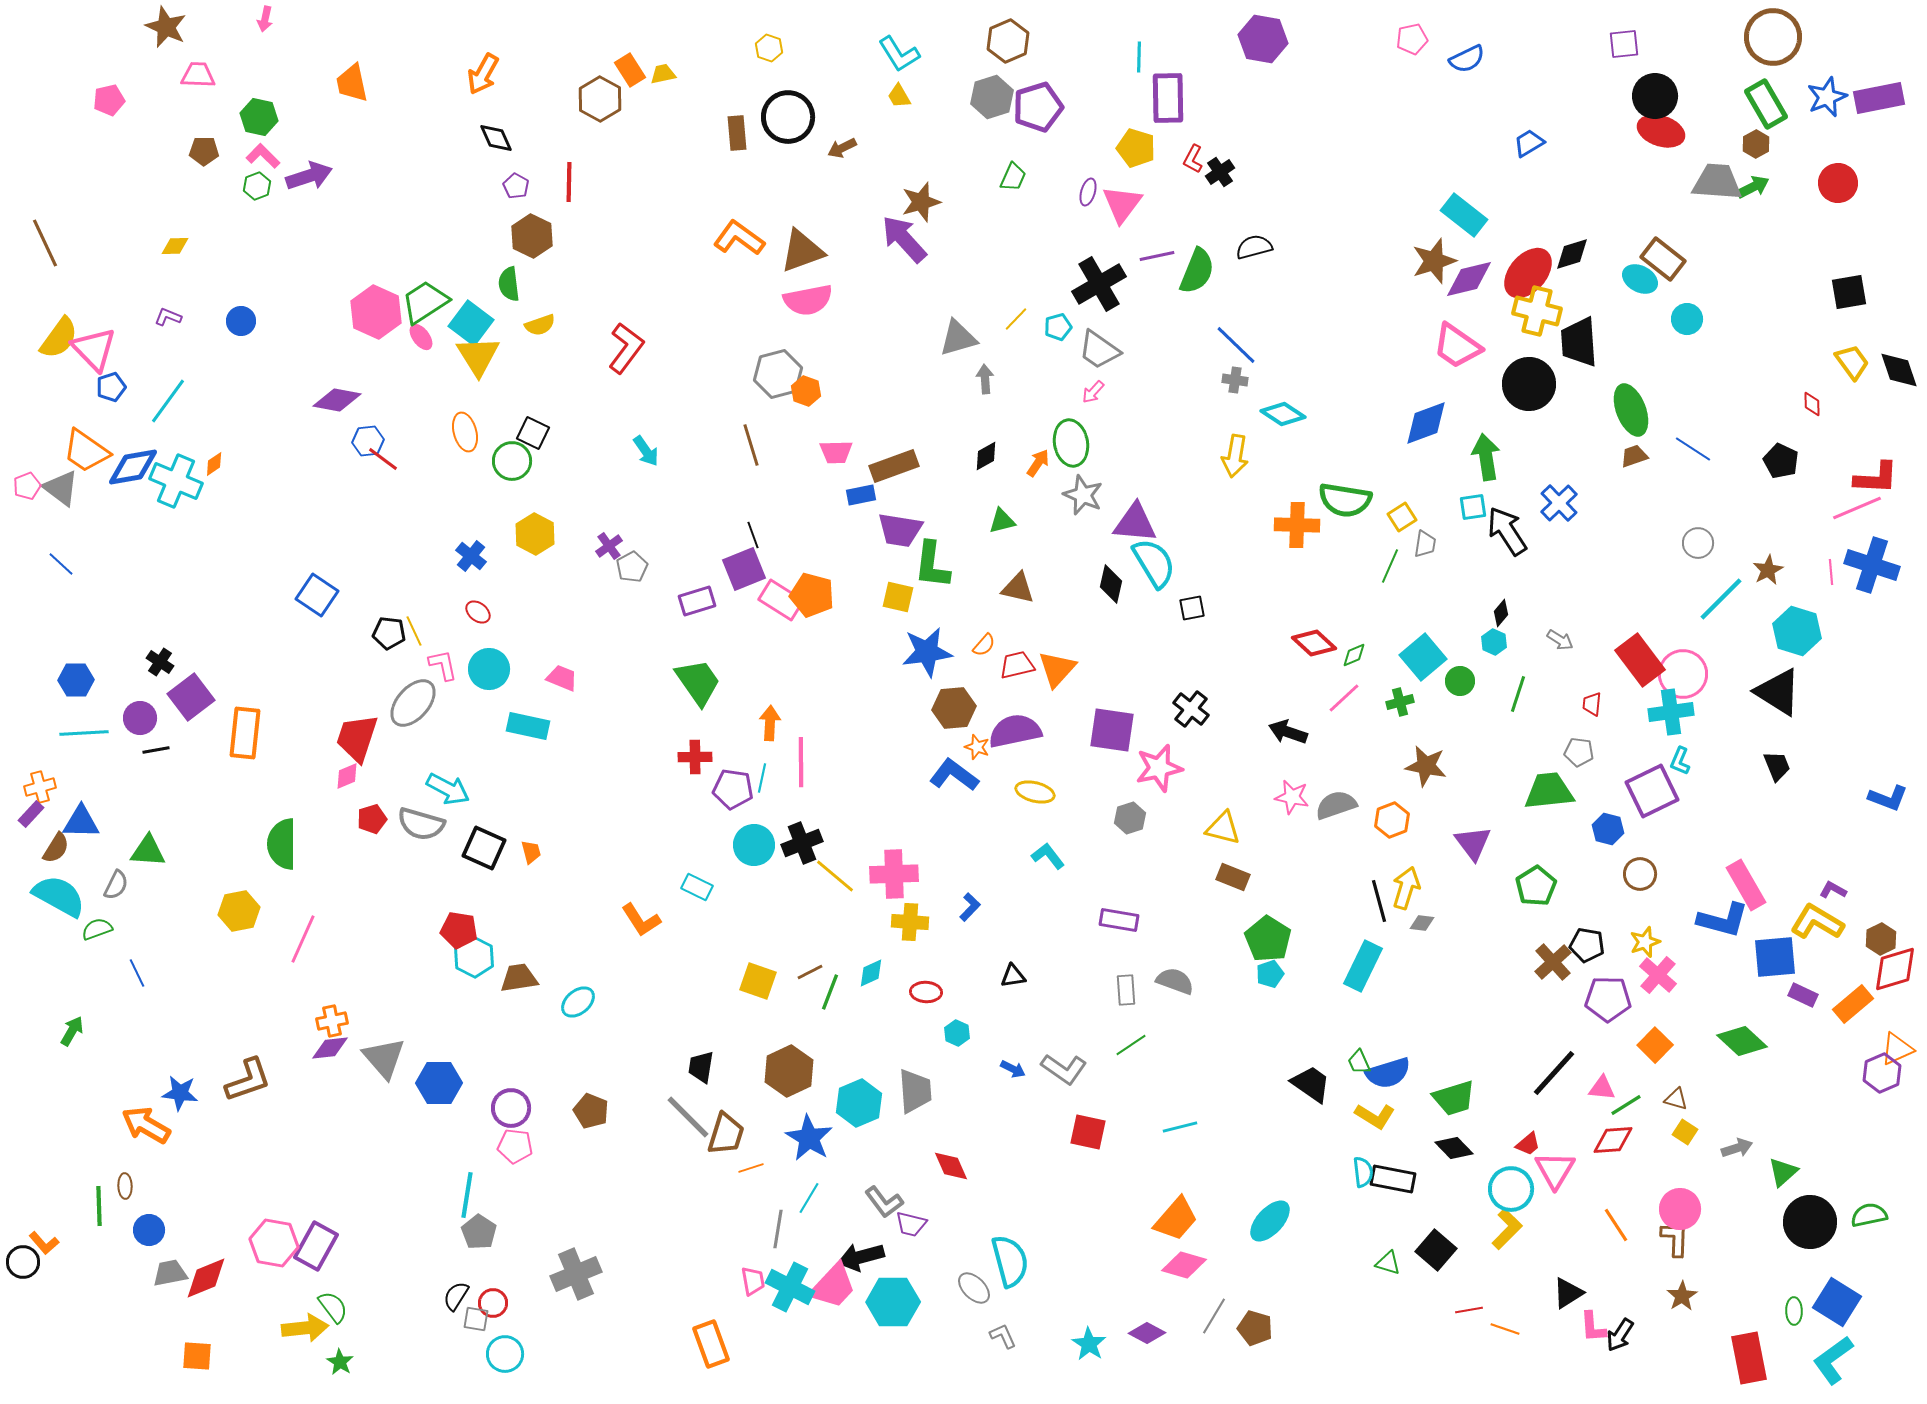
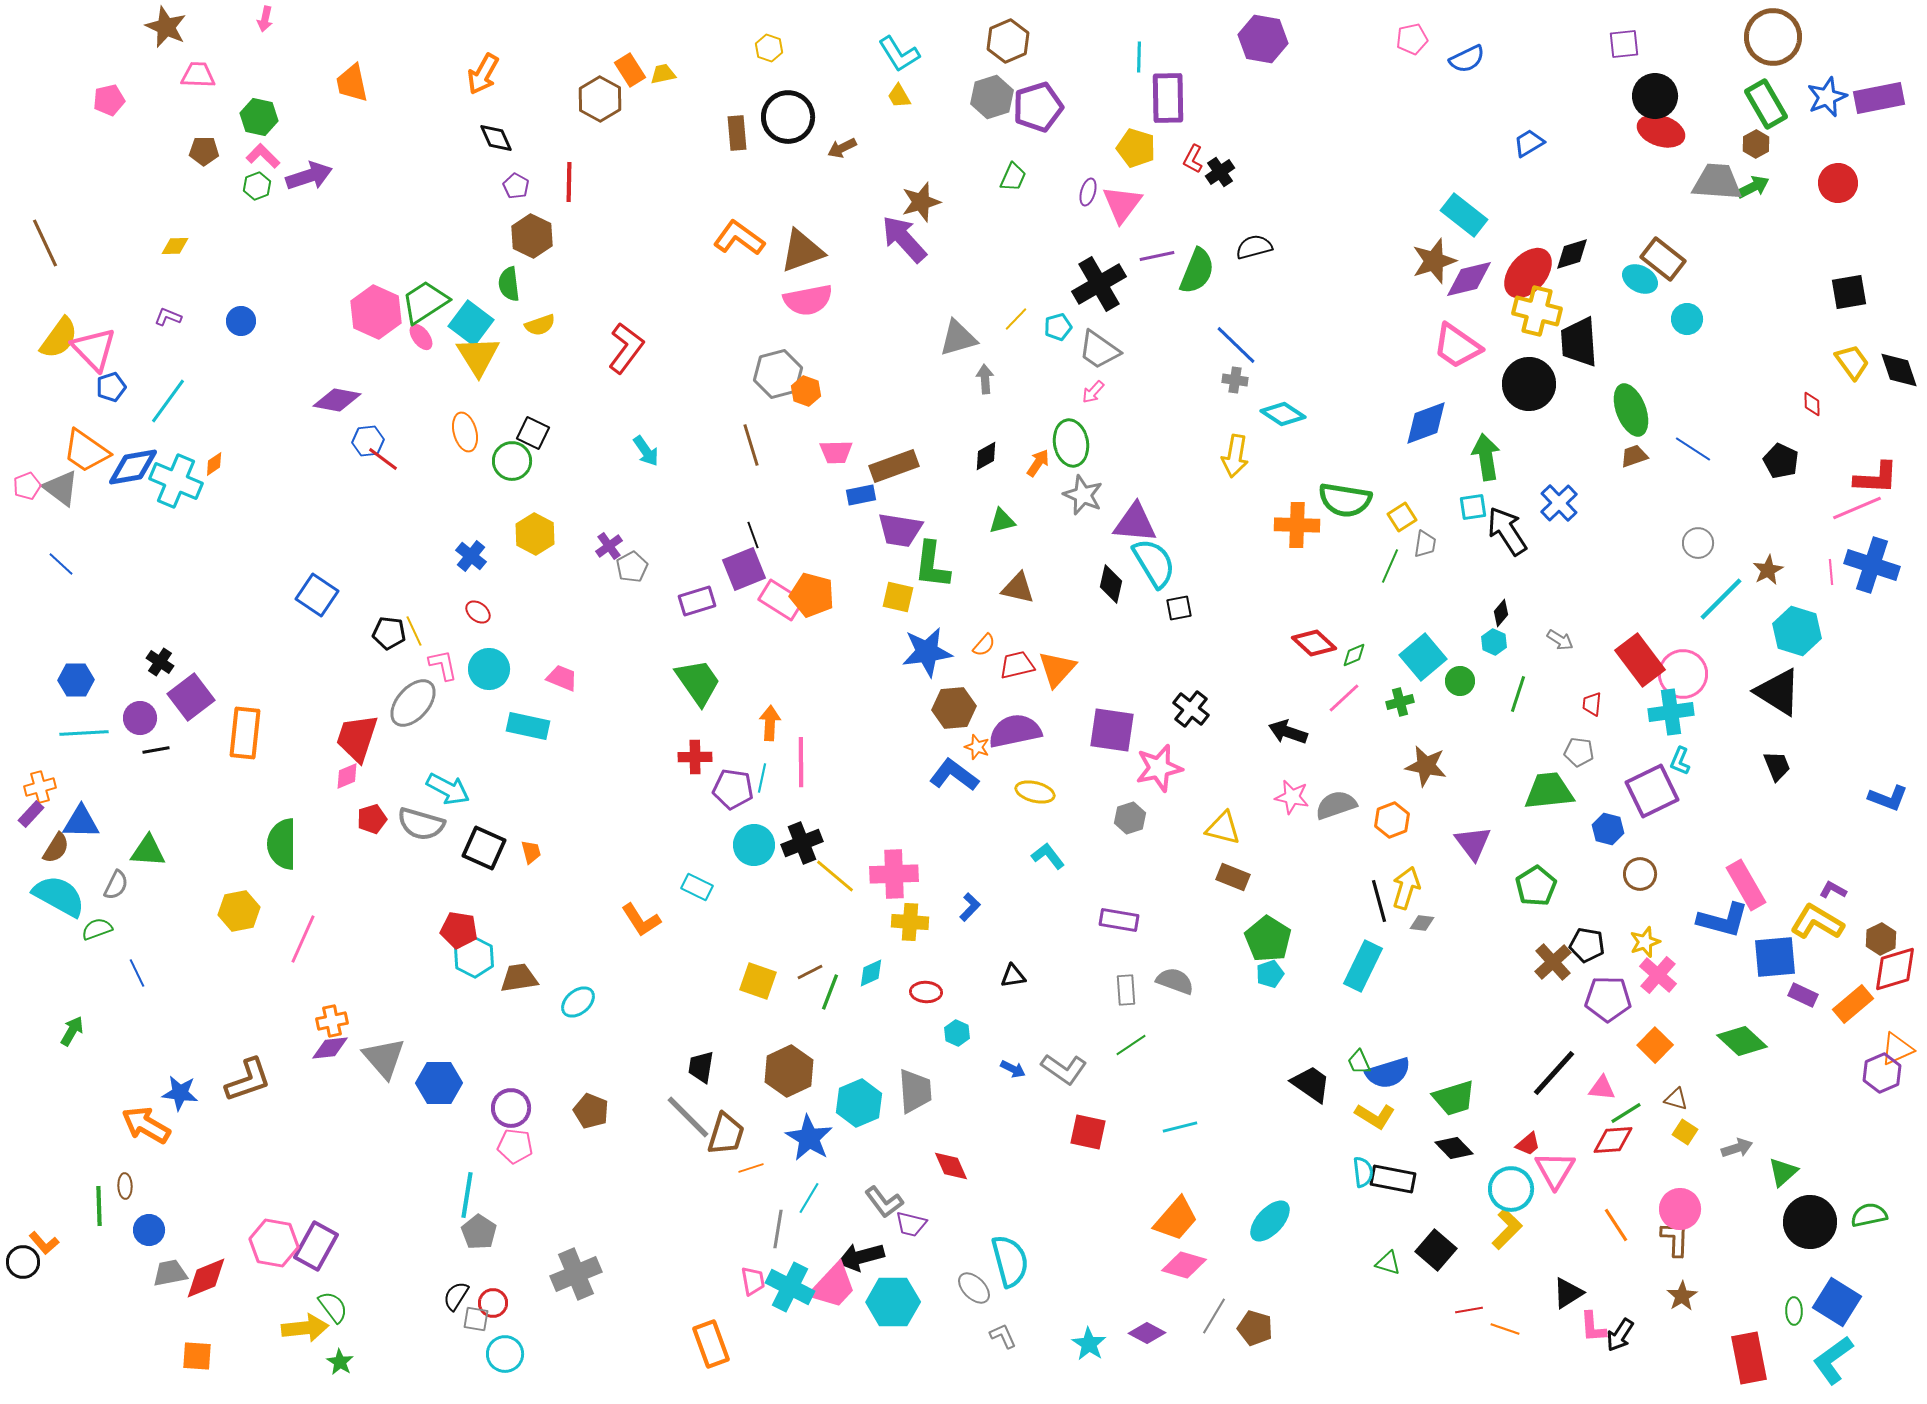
black square at (1192, 608): moved 13 px left
green line at (1626, 1105): moved 8 px down
